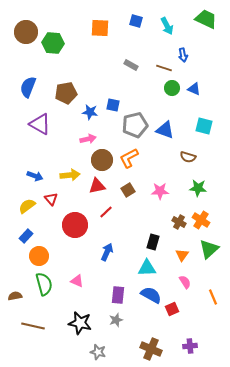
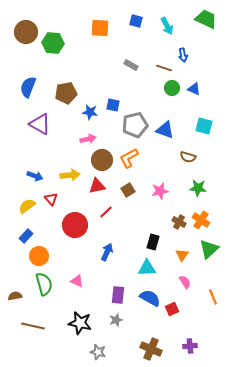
pink star at (160, 191): rotated 12 degrees counterclockwise
blue semicircle at (151, 295): moved 1 px left, 3 px down
